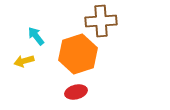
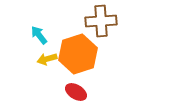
cyan arrow: moved 3 px right, 1 px up
yellow arrow: moved 23 px right, 2 px up
red ellipse: rotated 45 degrees clockwise
